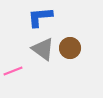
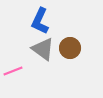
blue L-shape: moved 4 px down; rotated 60 degrees counterclockwise
